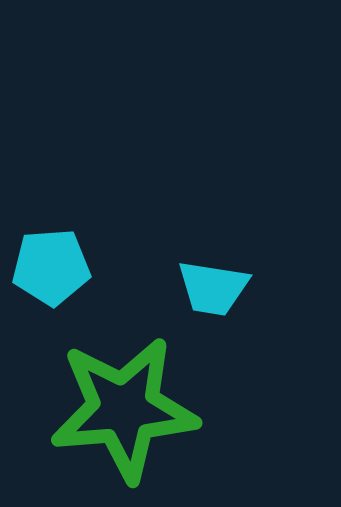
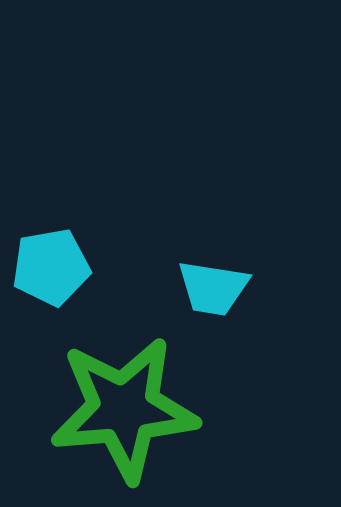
cyan pentagon: rotated 6 degrees counterclockwise
